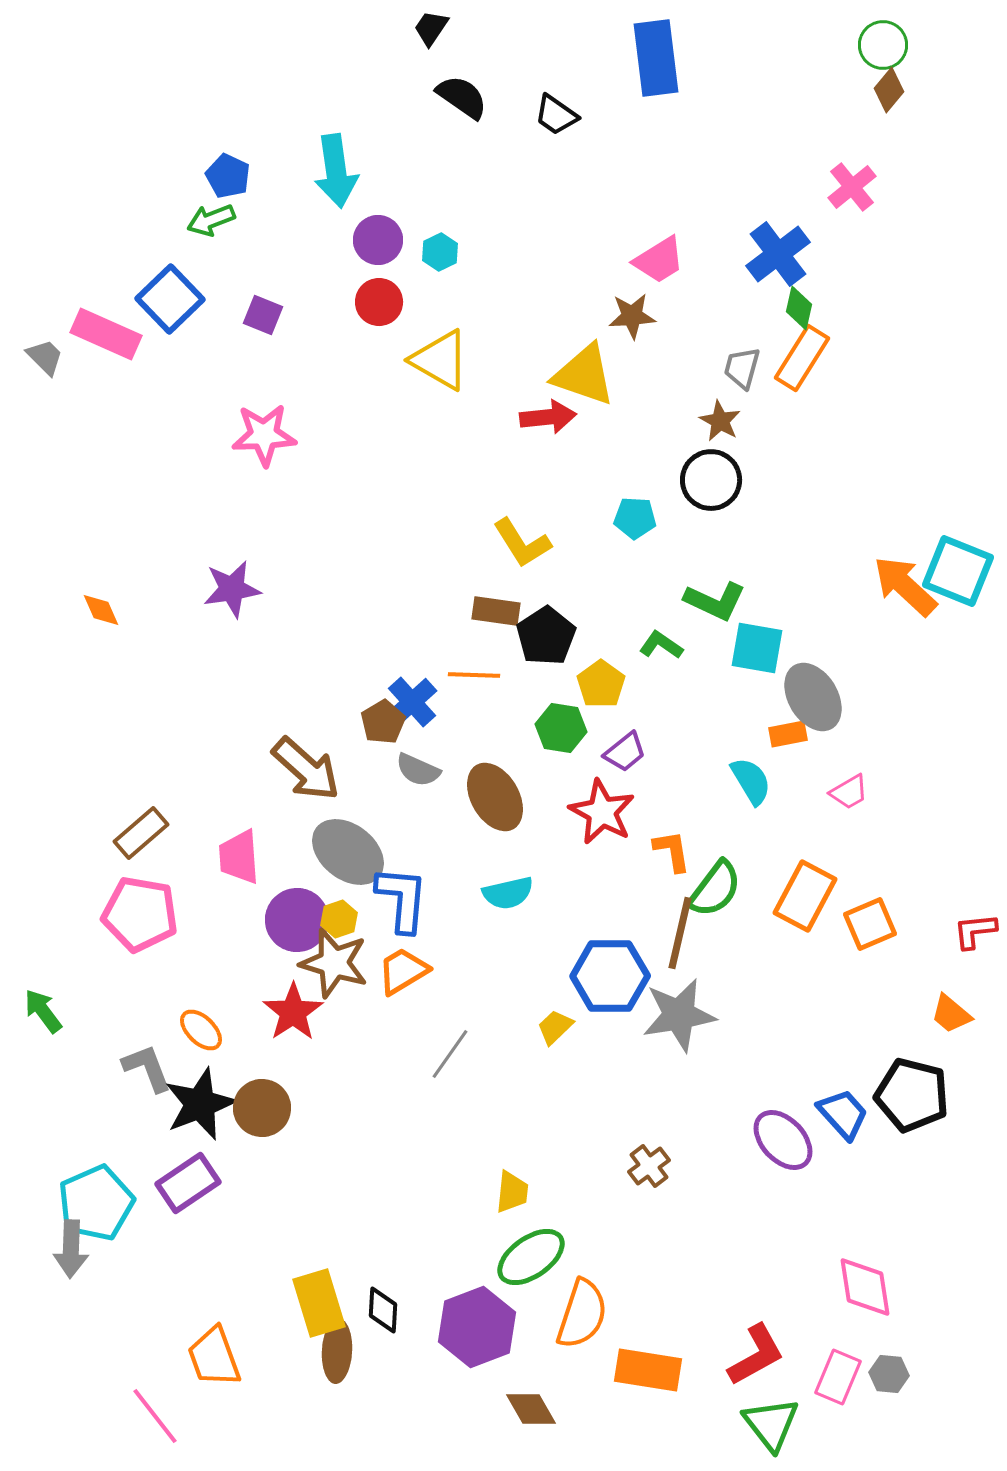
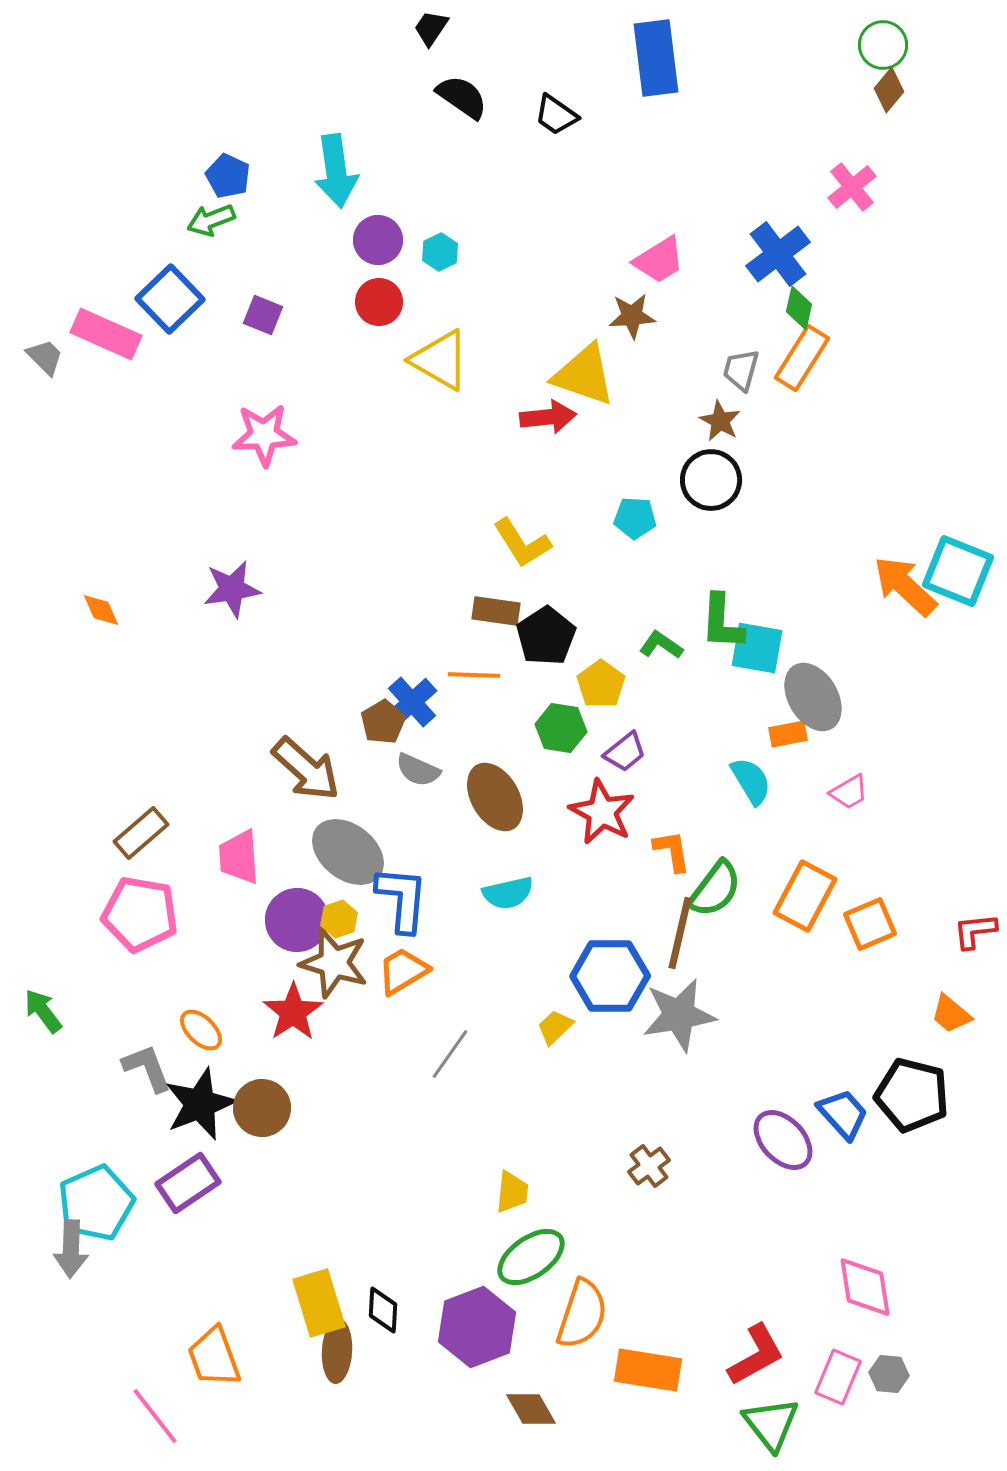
gray trapezoid at (742, 368): moved 1 px left, 2 px down
green L-shape at (715, 601): moved 7 px right, 21 px down; rotated 68 degrees clockwise
